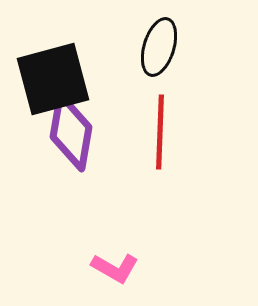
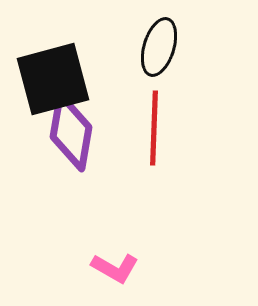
red line: moved 6 px left, 4 px up
